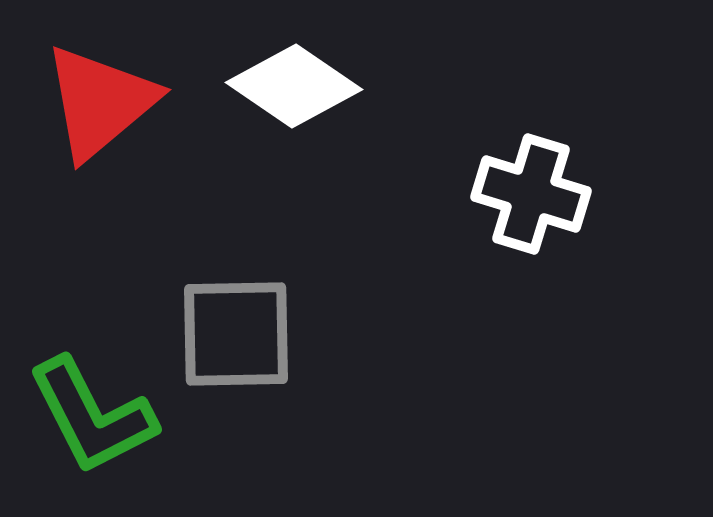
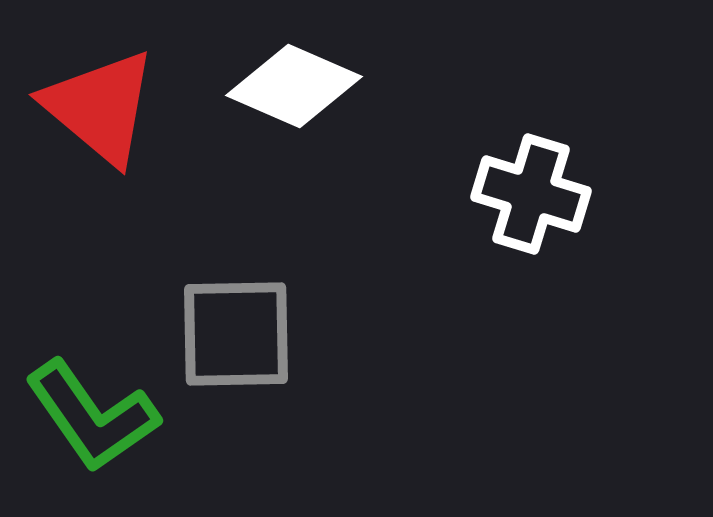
white diamond: rotated 11 degrees counterclockwise
red triangle: moved 5 px down; rotated 40 degrees counterclockwise
green L-shape: rotated 8 degrees counterclockwise
